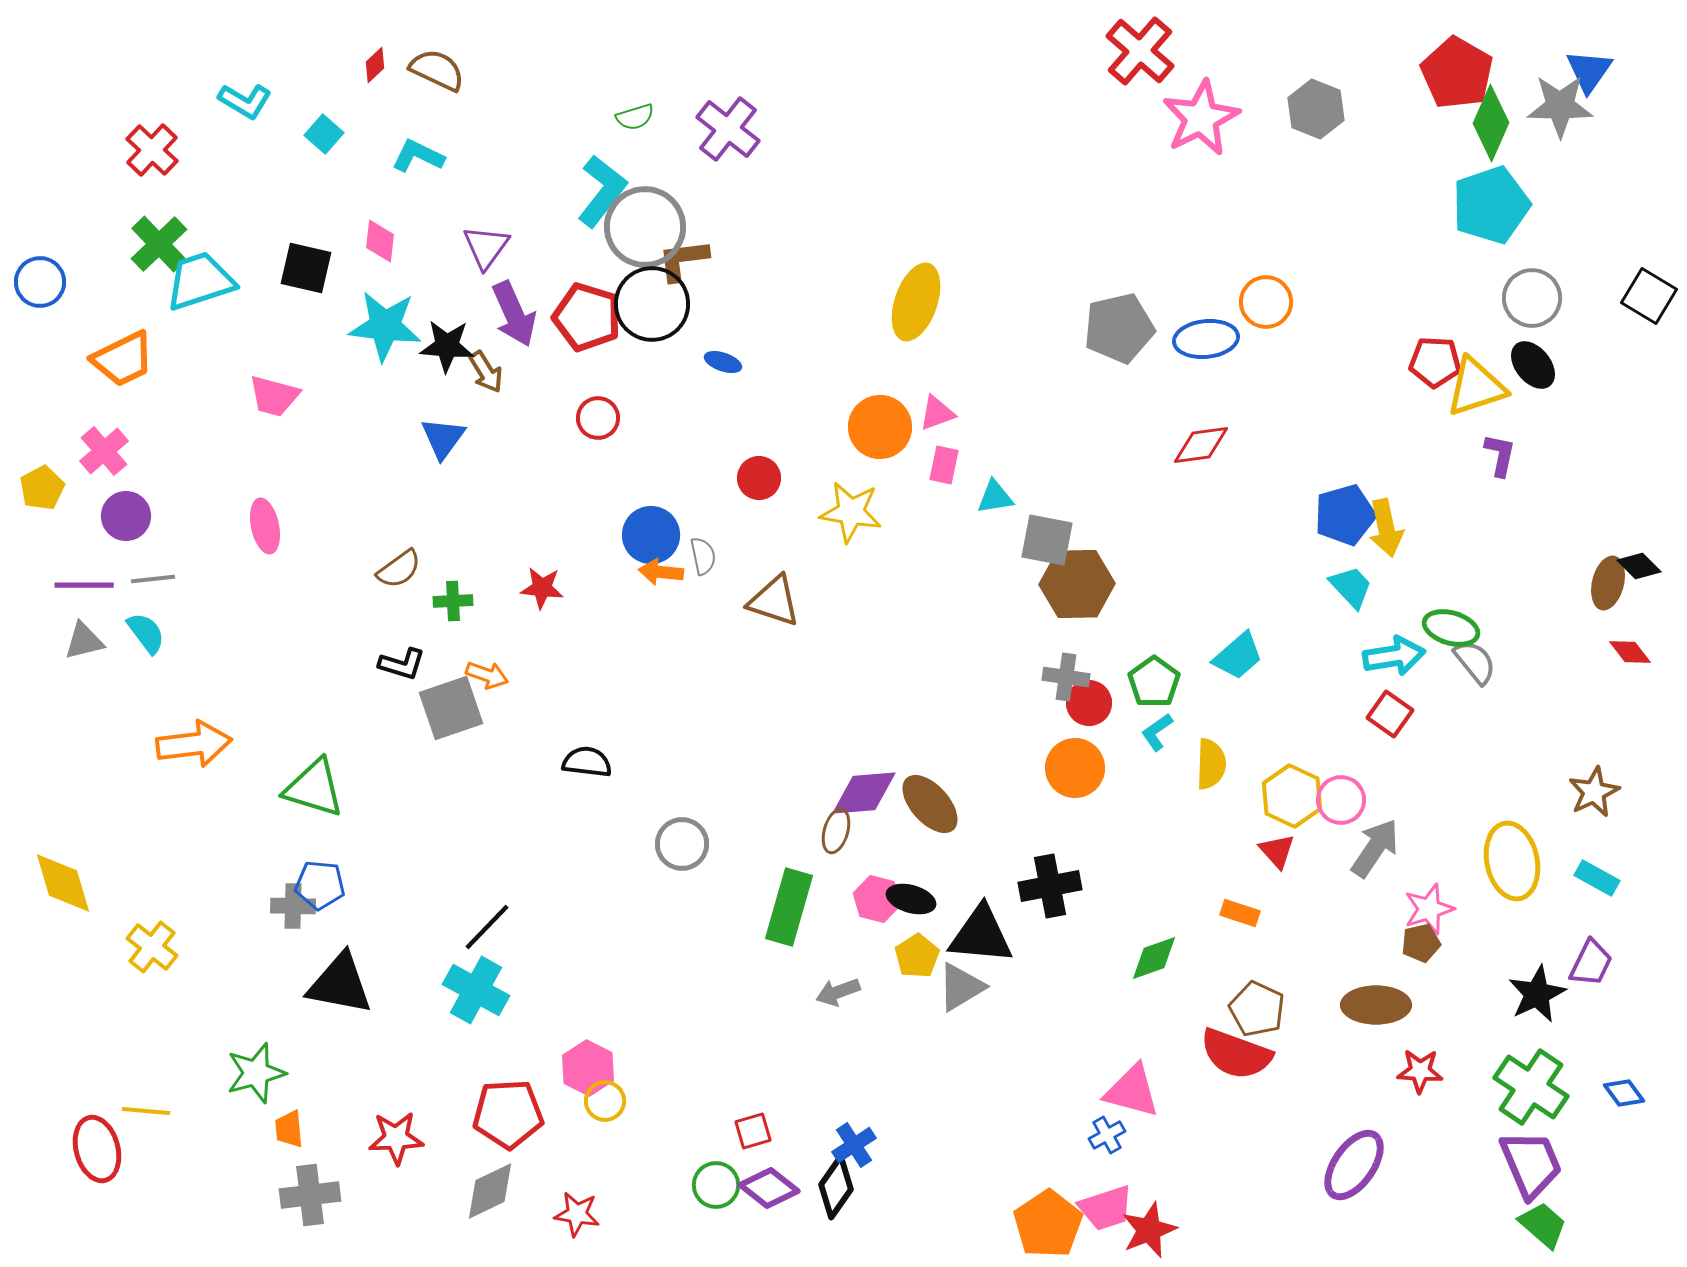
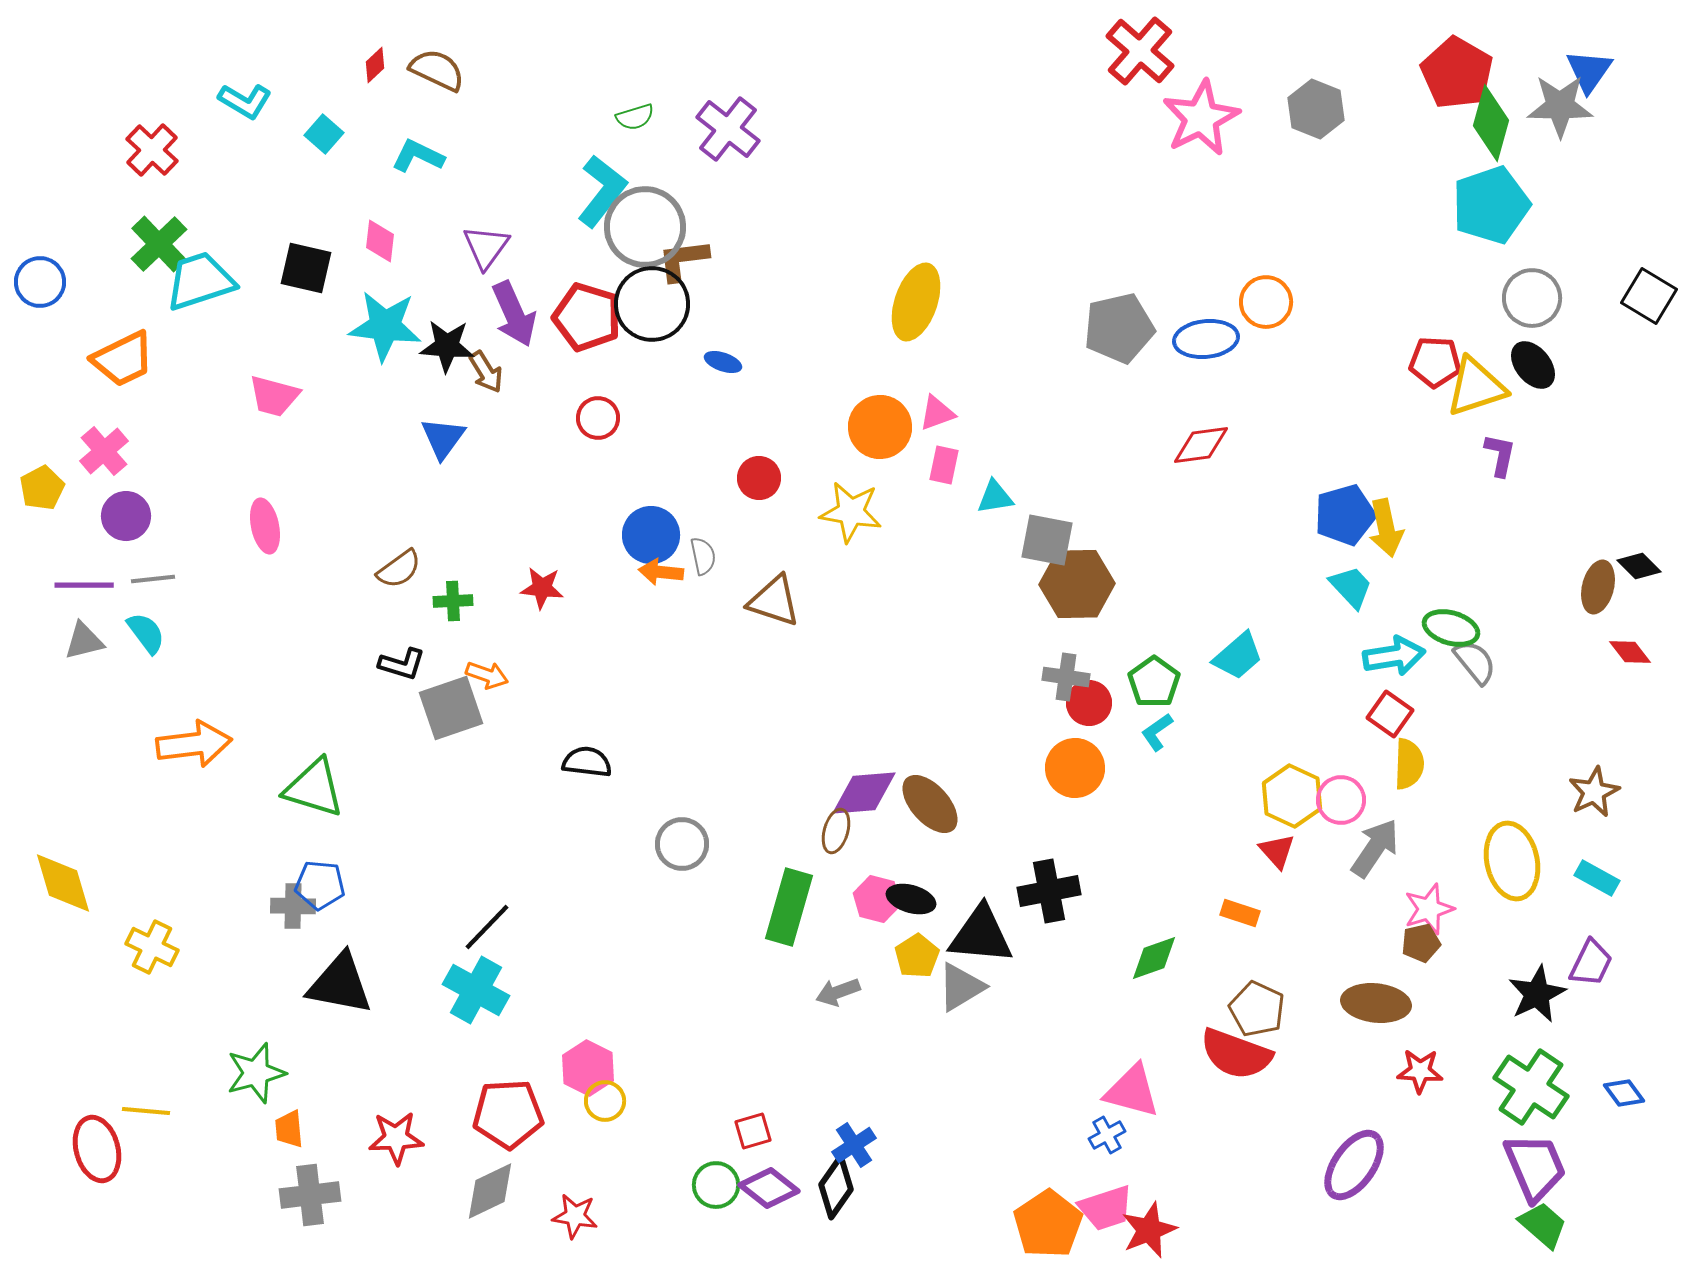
green diamond at (1491, 123): rotated 8 degrees counterclockwise
brown ellipse at (1608, 583): moved 10 px left, 4 px down
yellow semicircle at (1211, 764): moved 198 px right
black cross at (1050, 886): moved 1 px left, 5 px down
yellow cross at (152, 947): rotated 12 degrees counterclockwise
brown ellipse at (1376, 1005): moved 2 px up; rotated 6 degrees clockwise
purple trapezoid at (1531, 1164): moved 4 px right, 3 px down
red star at (577, 1214): moved 2 px left, 2 px down
